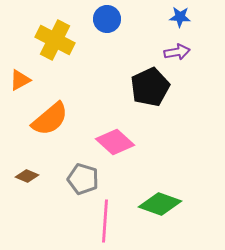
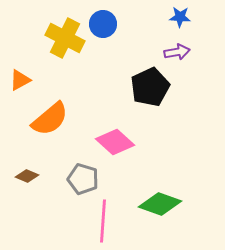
blue circle: moved 4 px left, 5 px down
yellow cross: moved 10 px right, 2 px up
pink line: moved 2 px left
